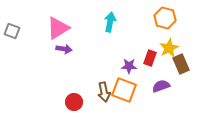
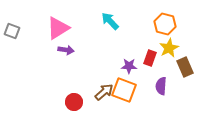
orange hexagon: moved 6 px down
cyan arrow: moved 1 px up; rotated 54 degrees counterclockwise
purple arrow: moved 2 px right, 1 px down
brown rectangle: moved 4 px right, 3 px down
purple semicircle: rotated 66 degrees counterclockwise
brown arrow: rotated 120 degrees counterclockwise
